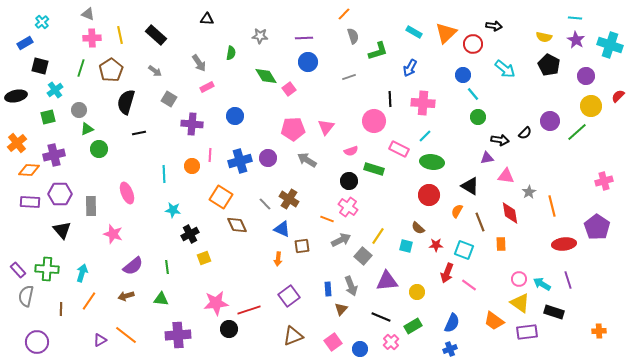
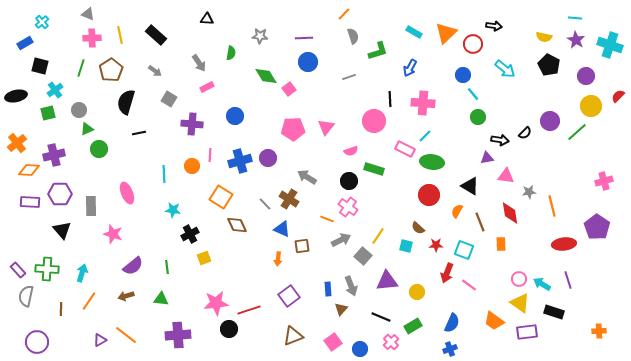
green square at (48, 117): moved 4 px up
pink rectangle at (399, 149): moved 6 px right
gray arrow at (307, 160): moved 17 px down
gray star at (529, 192): rotated 24 degrees clockwise
